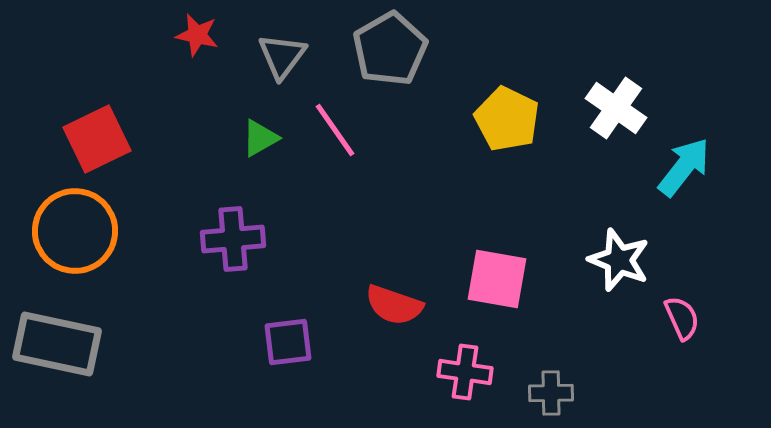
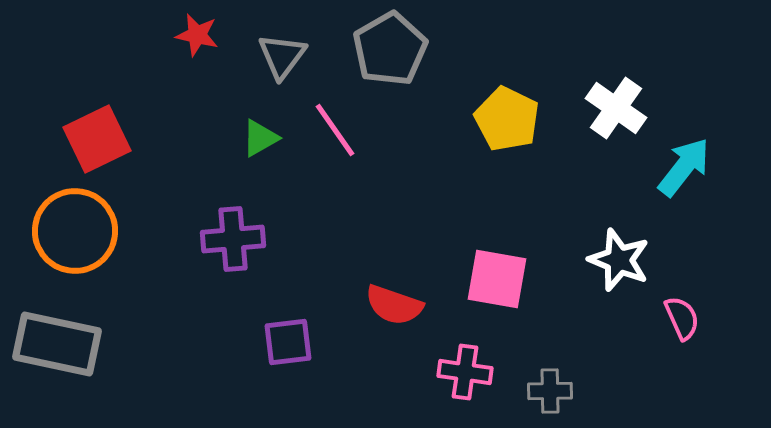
gray cross: moved 1 px left, 2 px up
